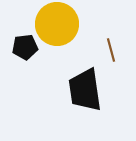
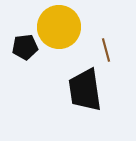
yellow circle: moved 2 px right, 3 px down
brown line: moved 5 px left
